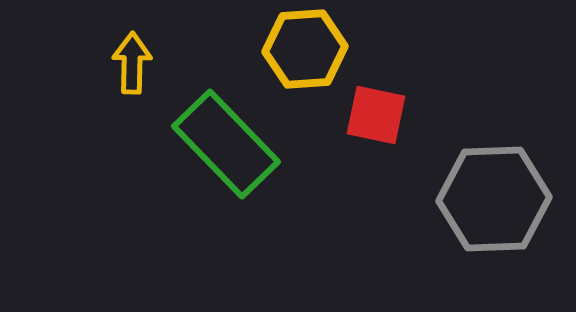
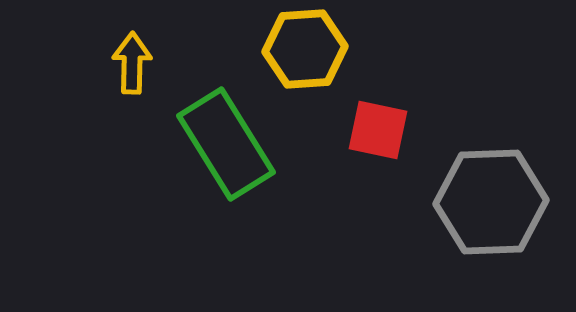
red square: moved 2 px right, 15 px down
green rectangle: rotated 12 degrees clockwise
gray hexagon: moved 3 px left, 3 px down
